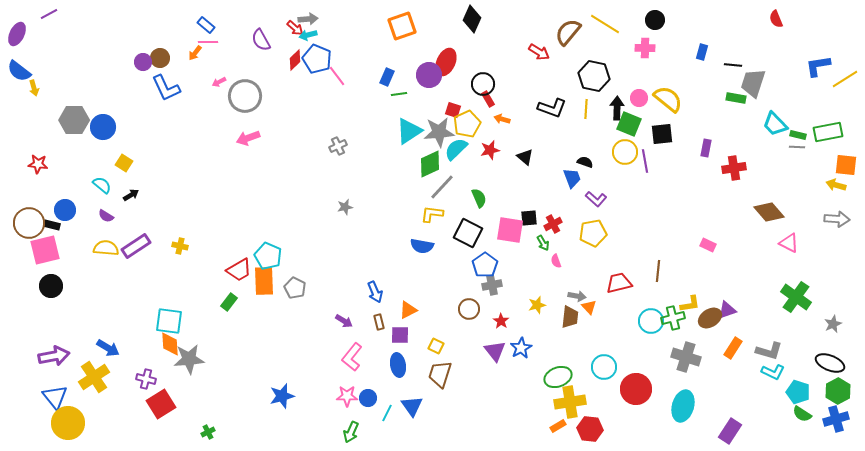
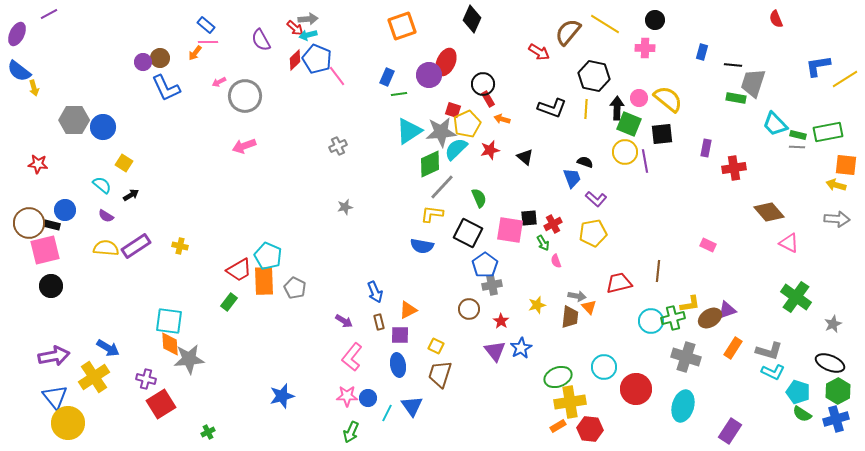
gray star at (439, 132): moved 2 px right
pink arrow at (248, 138): moved 4 px left, 8 px down
